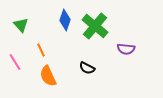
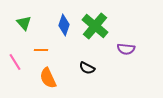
blue diamond: moved 1 px left, 5 px down
green triangle: moved 3 px right, 2 px up
orange line: rotated 64 degrees counterclockwise
orange semicircle: moved 2 px down
